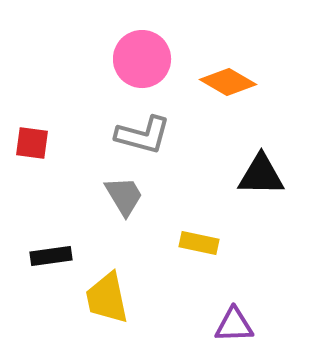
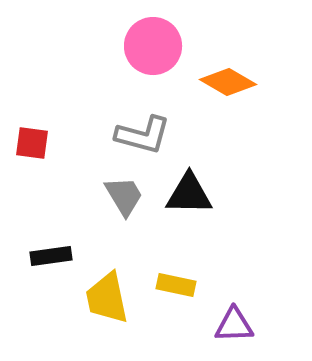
pink circle: moved 11 px right, 13 px up
black triangle: moved 72 px left, 19 px down
yellow rectangle: moved 23 px left, 42 px down
